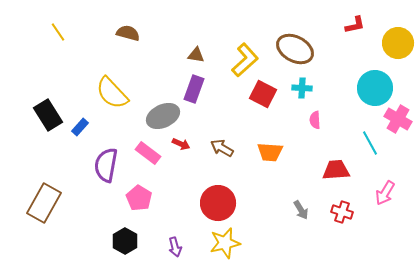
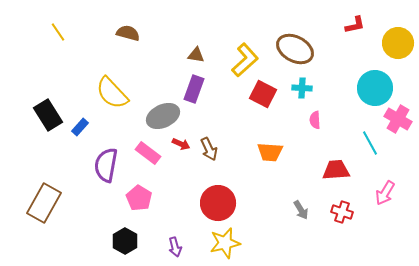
brown arrow: moved 13 px left, 1 px down; rotated 145 degrees counterclockwise
